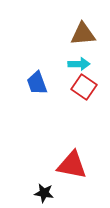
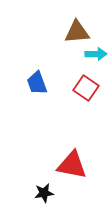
brown triangle: moved 6 px left, 2 px up
cyan arrow: moved 17 px right, 10 px up
red square: moved 2 px right, 1 px down
black star: rotated 18 degrees counterclockwise
